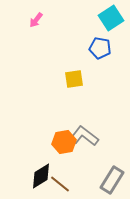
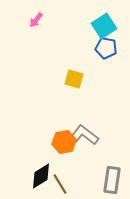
cyan square: moved 7 px left, 8 px down
blue pentagon: moved 6 px right
yellow square: rotated 24 degrees clockwise
gray L-shape: moved 1 px up
gray rectangle: rotated 24 degrees counterclockwise
brown line: rotated 20 degrees clockwise
